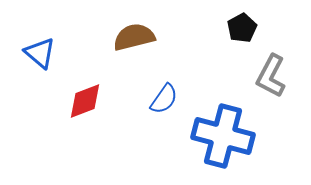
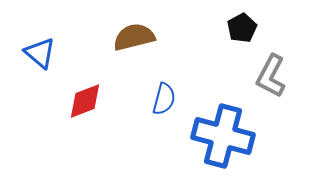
blue semicircle: rotated 20 degrees counterclockwise
